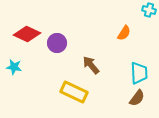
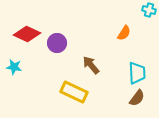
cyan trapezoid: moved 2 px left
